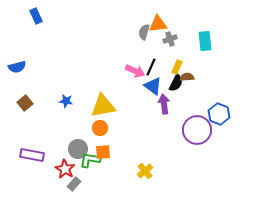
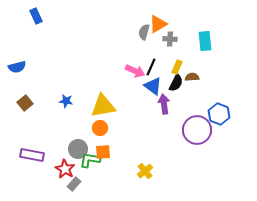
orange triangle: rotated 24 degrees counterclockwise
gray cross: rotated 24 degrees clockwise
brown semicircle: moved 5 px right
